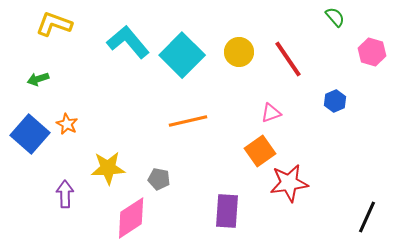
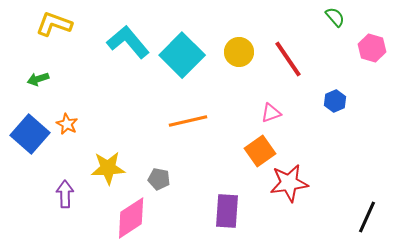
pink hexagon: moved 4 px up
